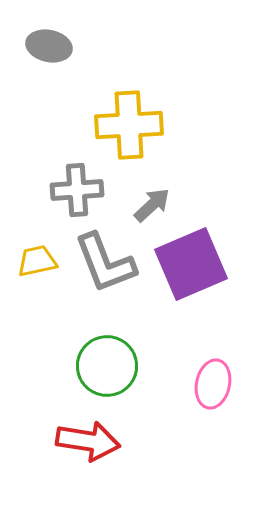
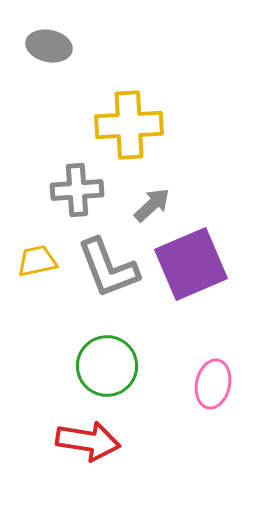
gray L-shape: moved 3 px right, 5 px down
